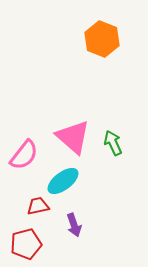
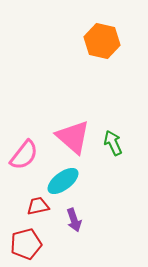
orange hexagon: moved 2 px down; rotated 8 degrees counterclockwise
purple arrow: moved 5 px up
